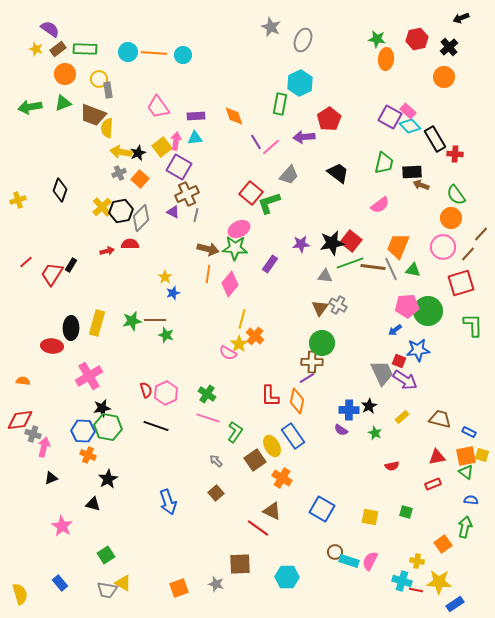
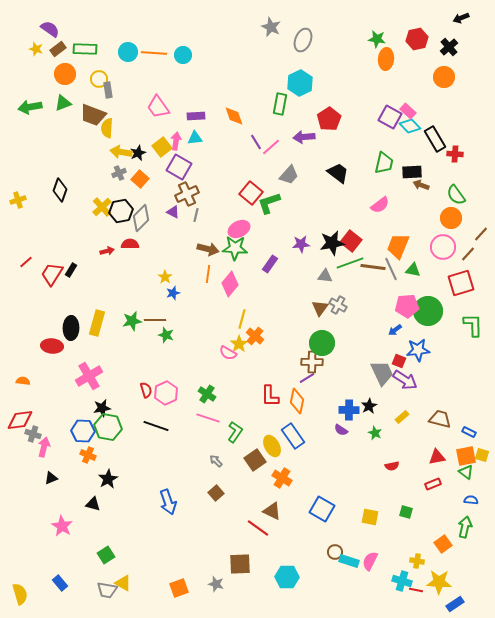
black rectangle at (71, 265): moved 5 px down
